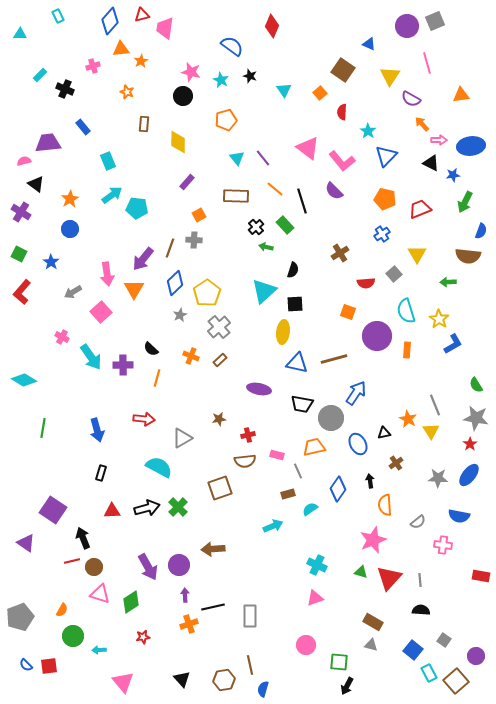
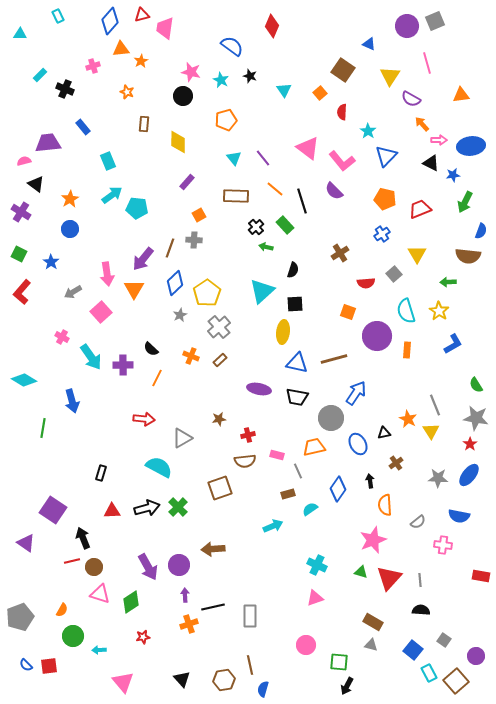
cyan triangle at (237, 158): moved 3 px left
cyan triangle at (264, 291): moved 2 px left
yellow star at (439, 319): moved 8 px up
orange line at (157, 378): rotated 12 degrees clockwise
black trapezoid at (302, 404): moved 5 px left, 7 px up
blue arrow at (97, 430): moved 25 px left, 29 px up
